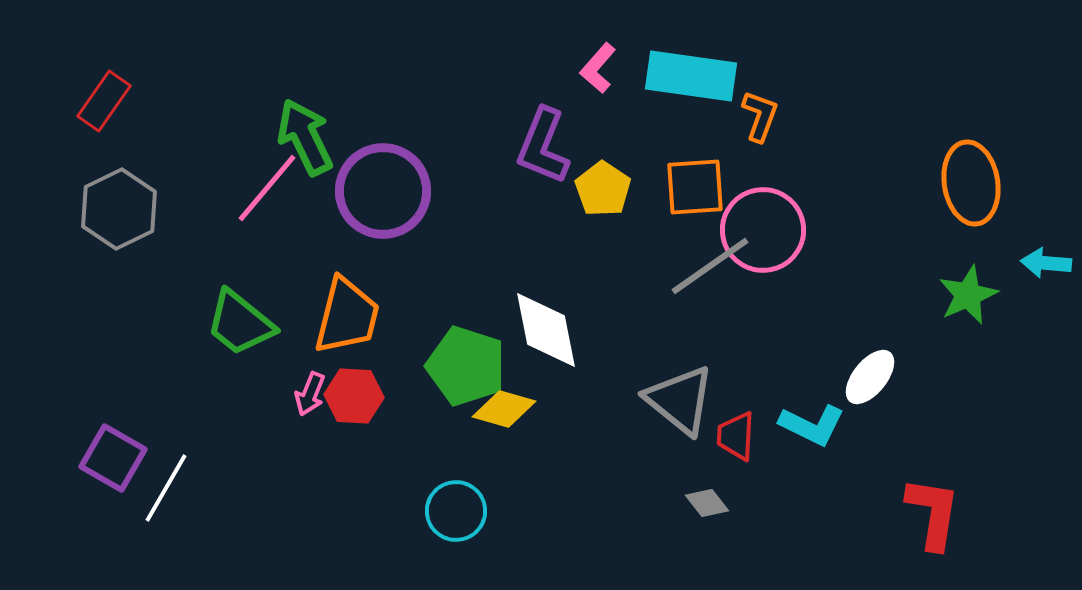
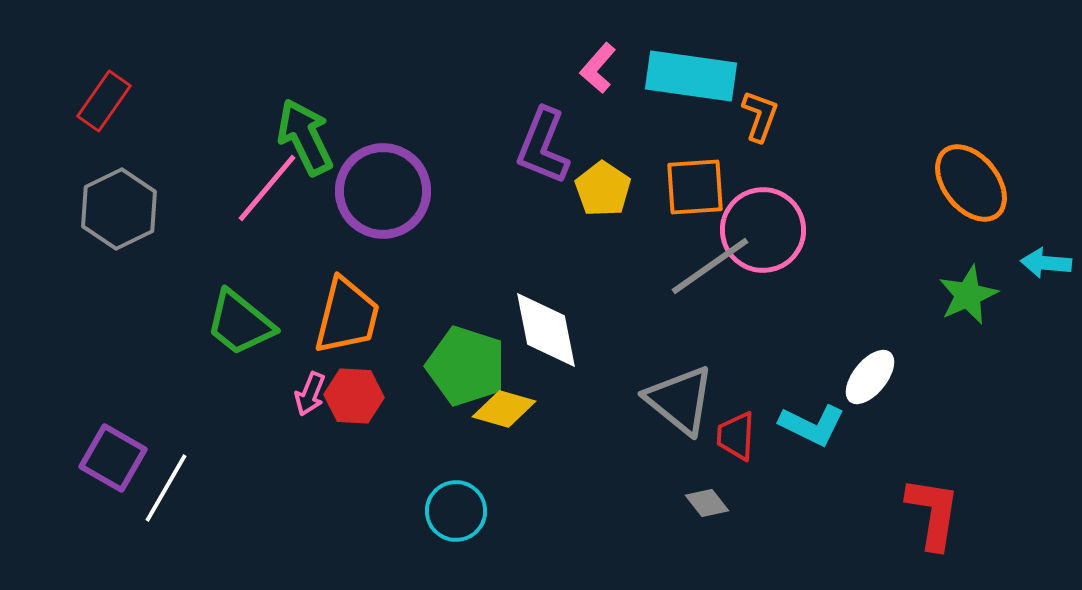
orange ellipse: rotated 30 degrees counterclockwise
